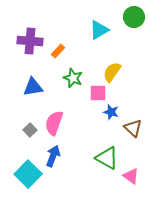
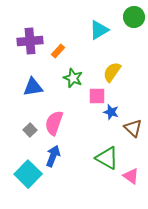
purple cross: rotated 10 degrees counterclockwise
pink square: moved 1 px left, 3 px down
